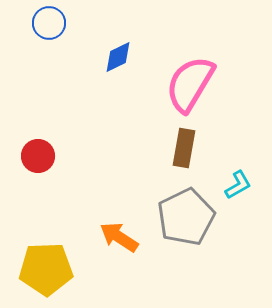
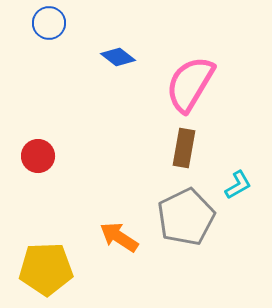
blue diamond: rotated 64 degrees clockwise
